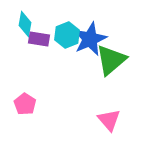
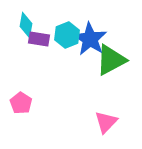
cyan diamond: moved 1 px right, 1 px down
blue star: rotated 16 degrees counterclockwise
green triangle: rotated 12 degrees clockwise
pink pentagon: moved 4 px left, 1 px up
pink triangle: moved 3 px left, 2 px down; rotated 25 degrees clockwise
